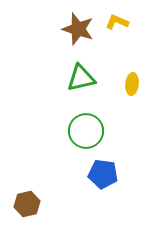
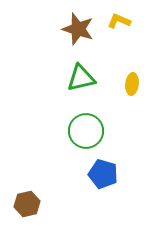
yellow L-shape: moved 2 px right, 1 px up
blue pentagon: rotated 8 degrees clockwise
